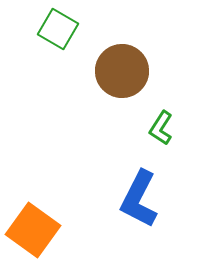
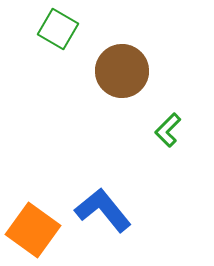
green L-shape: moved 7 px right, 2 px down; rotated 12 degrees clockwise
blue L-shape: moved 36 px left, 11 px down; rotated 114 degrees clockwise
